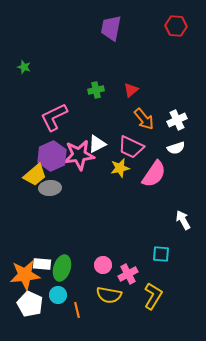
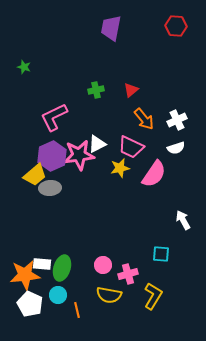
pink cross: rotated 12 degrees clockwise
